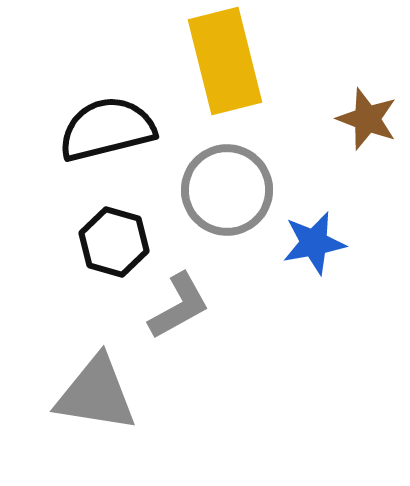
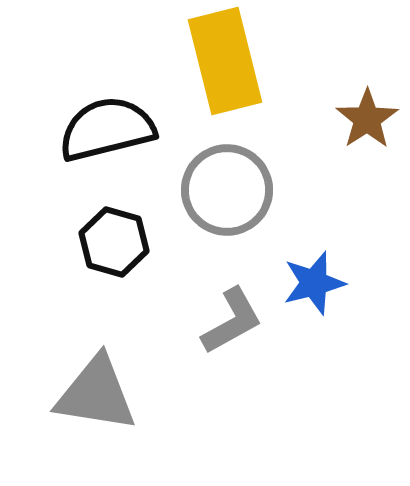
brown star: rotated 18 degrees clockwise
blue star: moved 40 px down; rotated 4 degrees counterclockwise
gray L-shape: moved 53 px right, 15 px down
